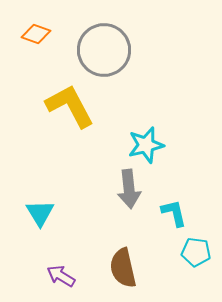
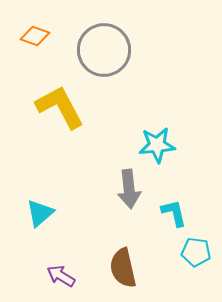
orange diamond: moved 1 px left, 2 px down
yellow L-shape: moved 10 px left, 1 px down
cyan star: moved 11 px right; rotated 9 degrees clockwise
cyan triangle: rotated 20 degrees clockwise
